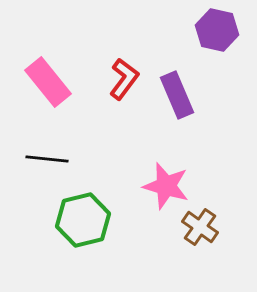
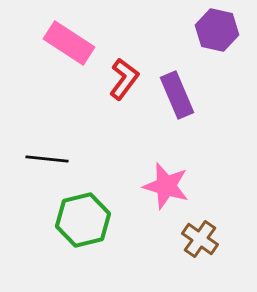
pink rectangle: moved 21 px right, 39 px up; rotated 18 degrees counterclockwise
brown cross: moved 12 px down
